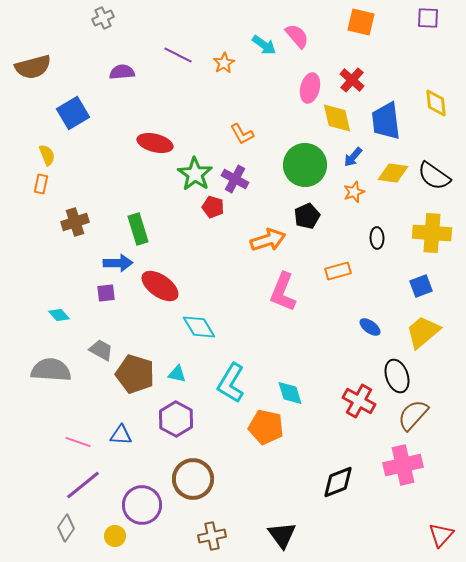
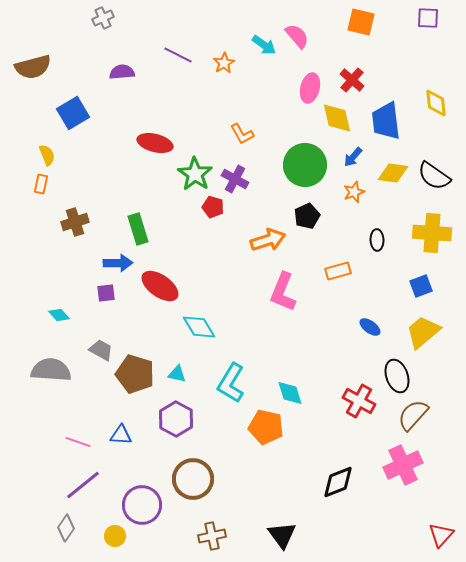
black ellipse at (377, 238): moved 2 px down
pink cross at (403, 465): rotated 12 degrees counterclockwise
